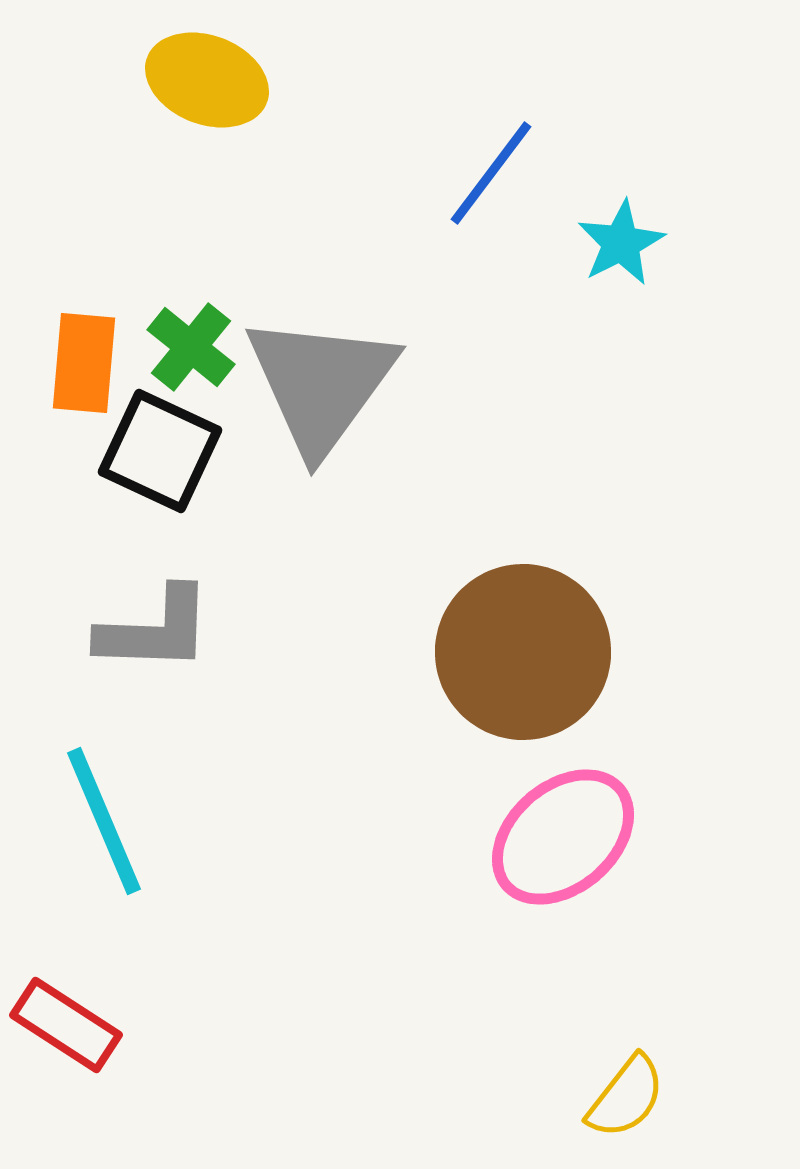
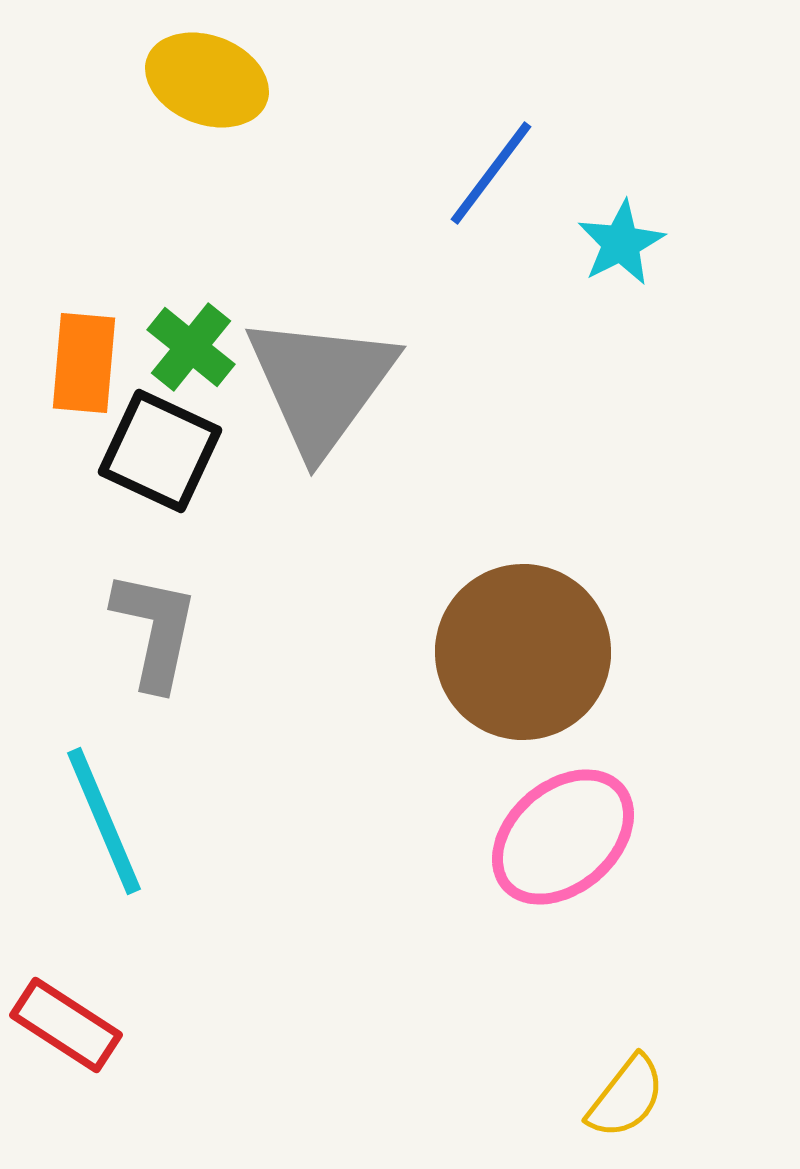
gray L-shape: rotated 80 degrees counterclockwise
